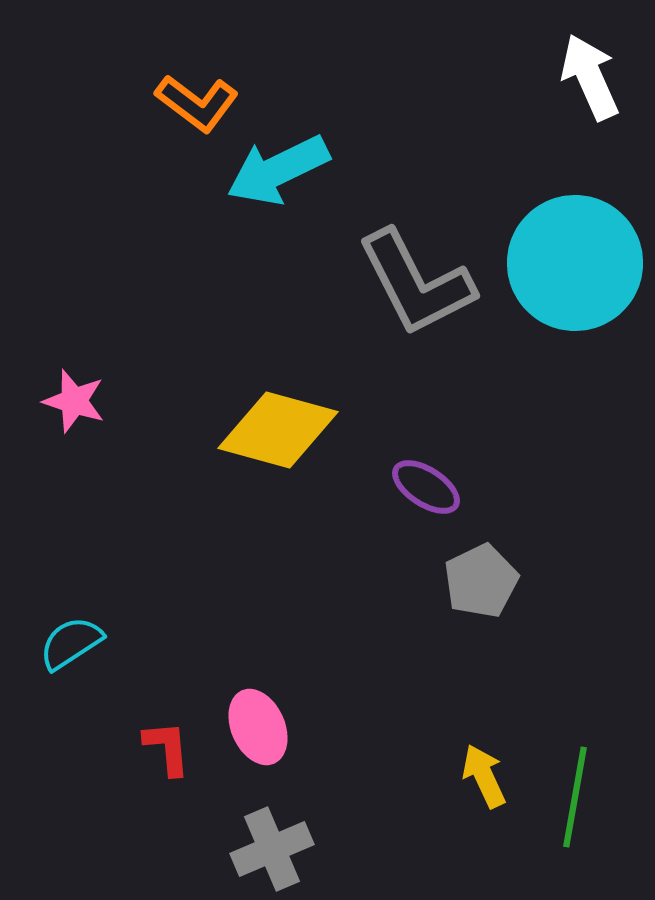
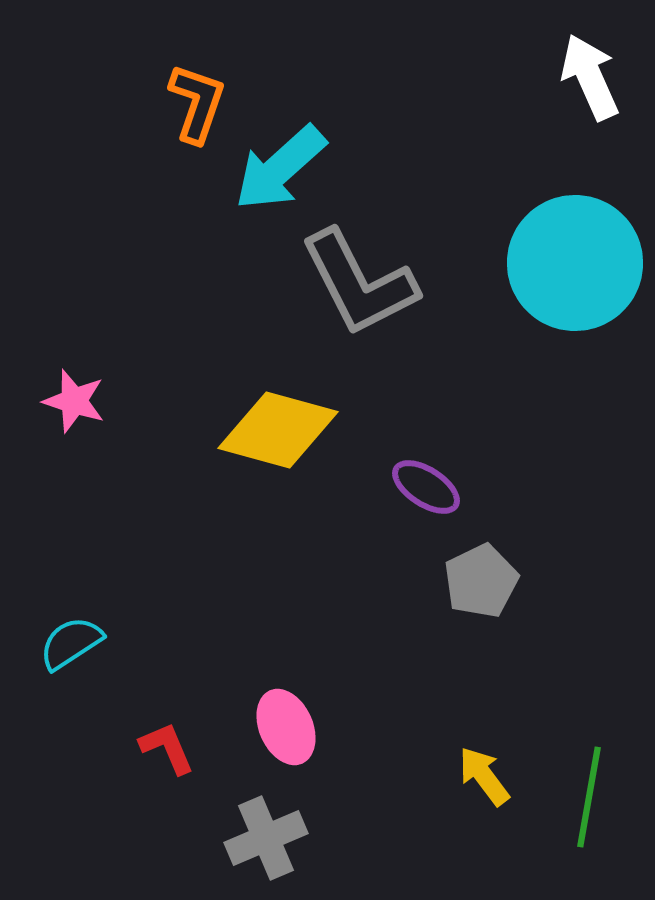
orange L-shape: rotated 108 degrees counterclockwise
cyan arrow: moved 2 px right, 2 px up; rotated 16 degrees counterclockwise
gray L-shape: moved 57 px left
pink ellipse: moved 28 px right
red L-shape: rotated 18 degrees counterclockwise
yellow arrow: rotated 12 degrees counterclockwise
green line: moved 14 px right
gray cross: moved 6 px left, 11 px up
